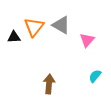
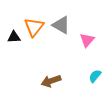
brown arrow: moved 2 px right, 3 px up; rotated 114 degrees counterclockwise
